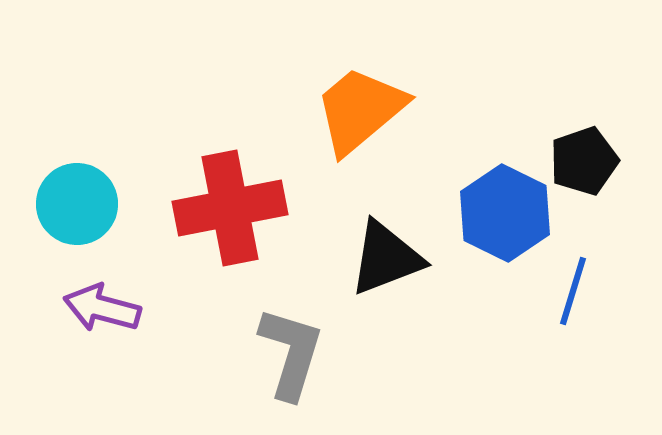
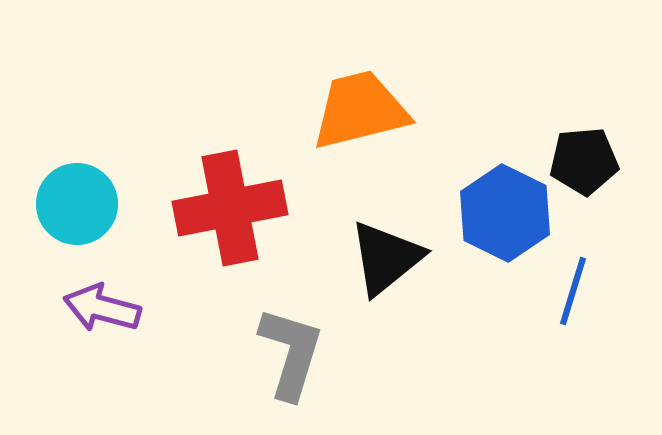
orange trapezoid: rotated 26 degrees clockwise
black pentagon: rotated 14 degrees clockwise
black triangle: rotated 18 degrees counterclockwise
